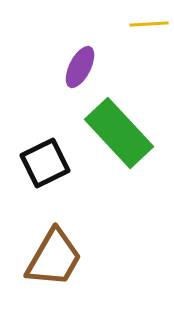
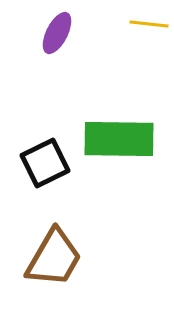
yellow line: rotated 9 degrees clockwise
purple ellipse: moved 23 px left, 34 px up
green rectangle: moved 6 px down; rotated 46 degrees counterclockwise
